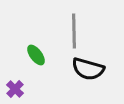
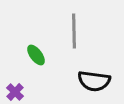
black semicircle: moved 6 px right, 12 px down; rotated 8 degrees counterclockwise
purple cross: moved 3 px down
